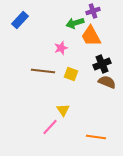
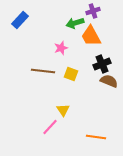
brown semicircle: moved 2 px right, 1 px up
